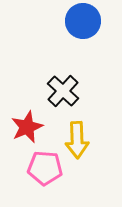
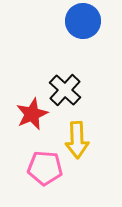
black cross: moved 2 px right, 1 px up
red star: moved 5 px right, 13 px up
